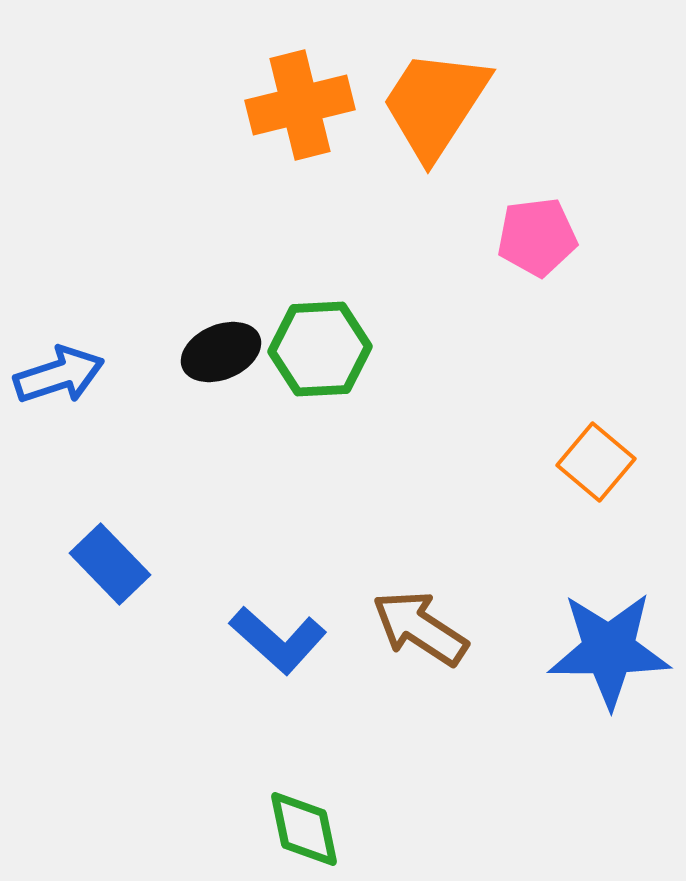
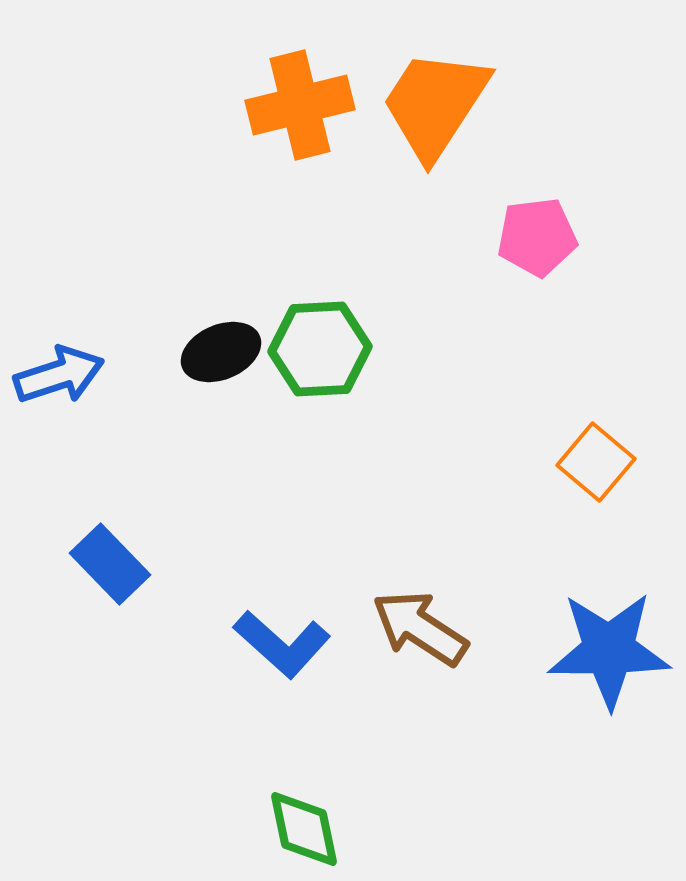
blue L-shape: moved 4 px right, 4 px down
